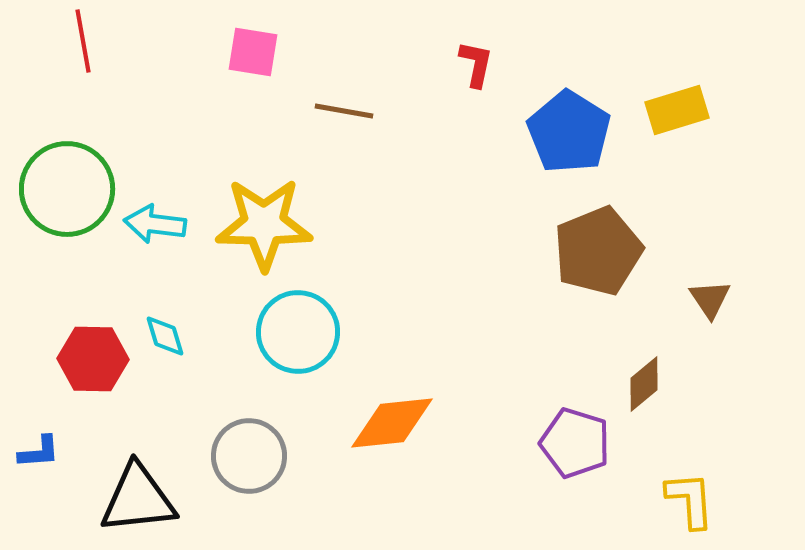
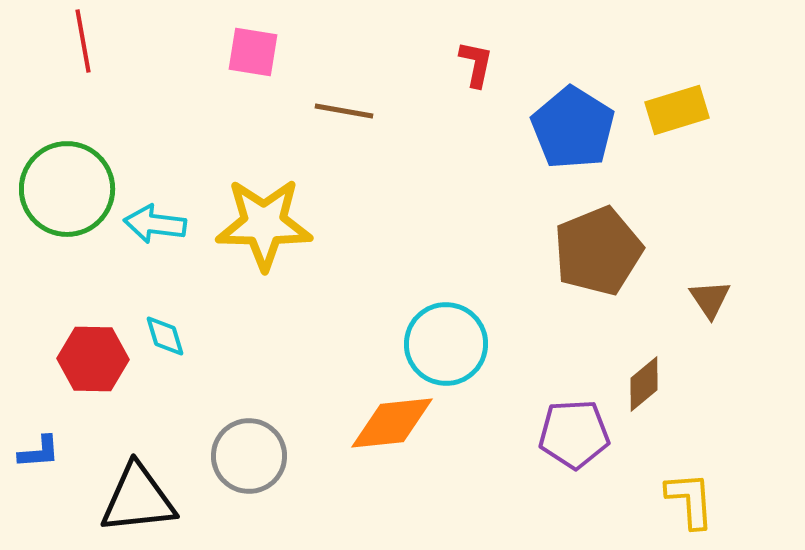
blue pentagon: moved 4 px right, 4 px up
cyan circle: moved 148 px right, 12 px down
purple pentagon: moved 1 px left, 9 px up; rotated 20 degrees counterclockwise
